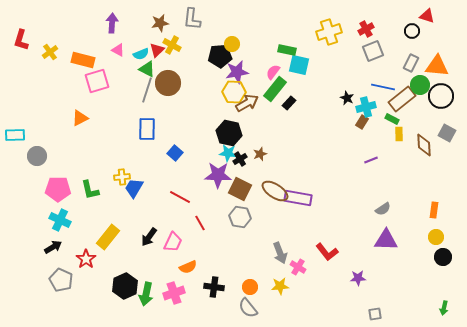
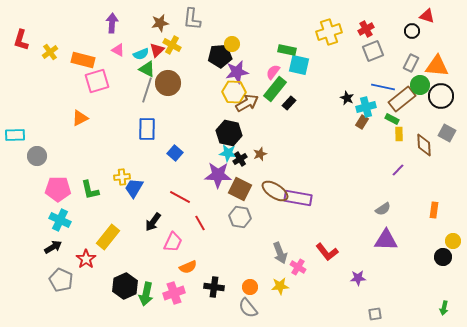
purple line at (371, 160): moved 27 px right, 10 px down; rotated 24 degrees counterclockwise
black arrow at (149, 237): moved 4 px right, 15 px up
yellow circle at (436, 237): moved 17 px right, 4 px down
